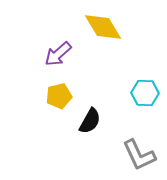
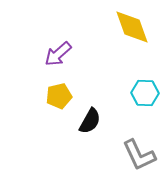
yellow diamond: moved 29 px right; rotated 12 degrees clockwise
